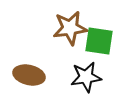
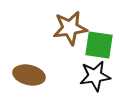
green square: moved 4 px down
black star: moved 9 px right, 1 px up
